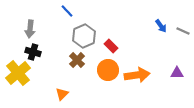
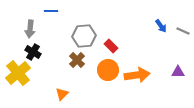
blue line: moved 16 px left; rotated 48 degrees counterclockwise
gray hexagon: rotated 20 degrees clockwise
black cross: rotated 14 degrees clockwise
purple triangle: moved 1 px right, 1 px up
